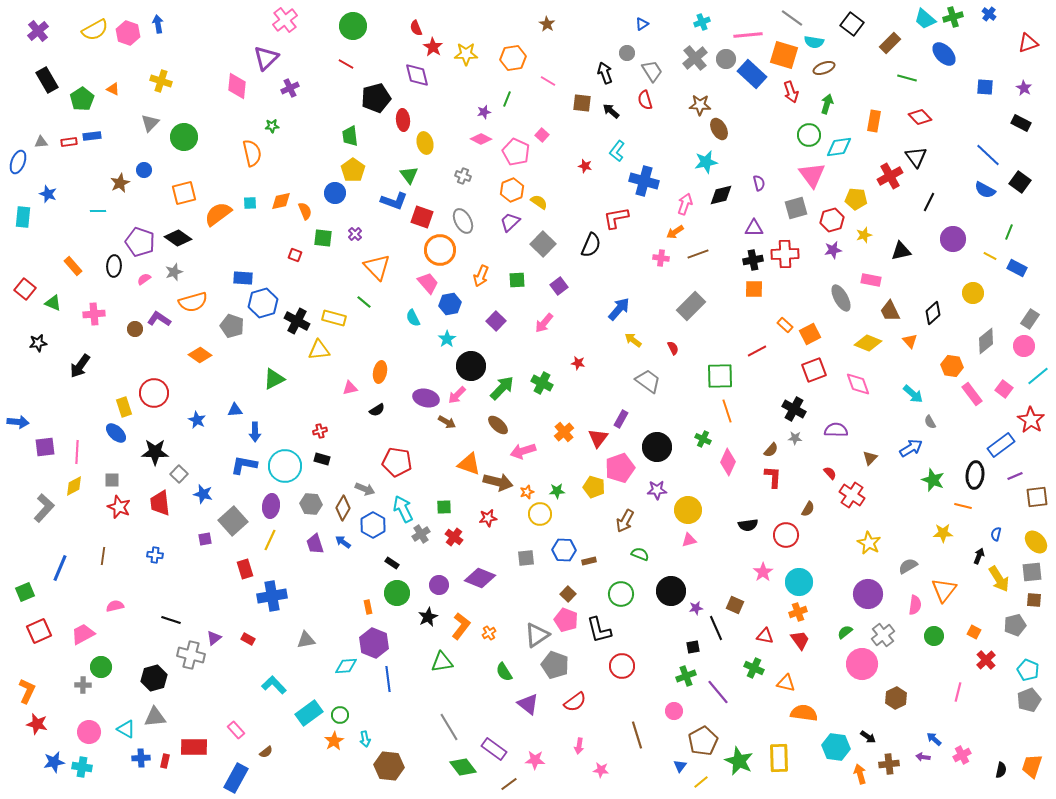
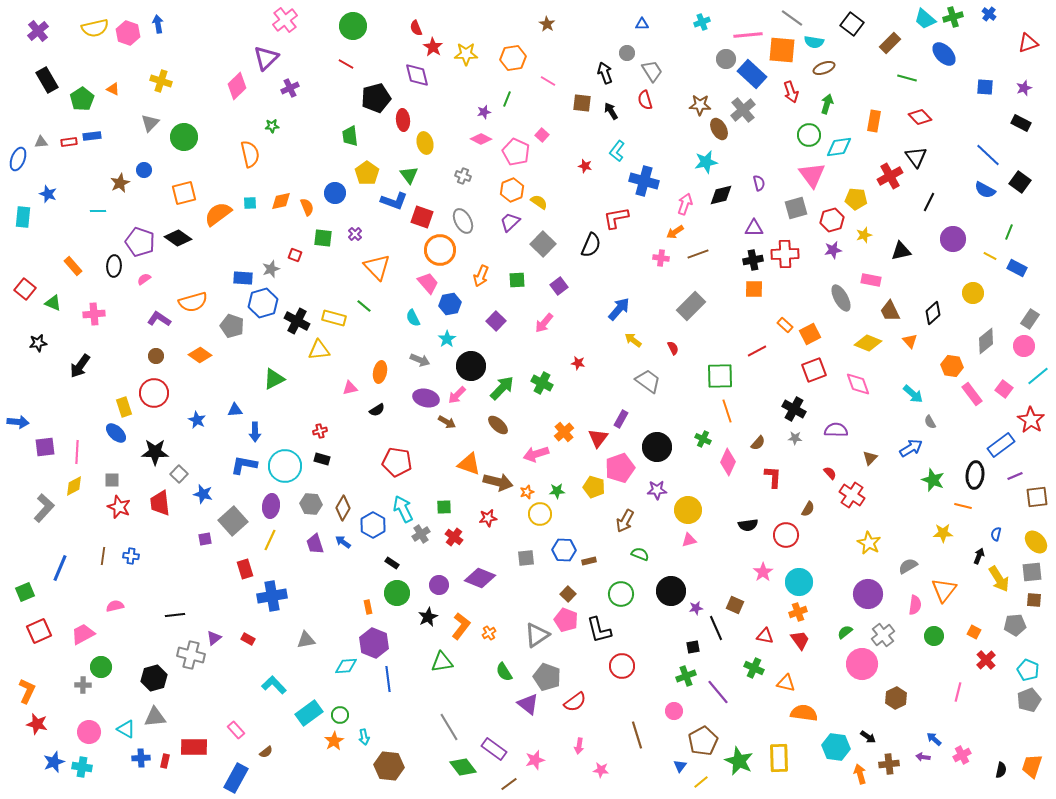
blue triangle at (642, 24): rotated 32 degrees clockwise
yellow semicircle at (95, 30): moved 2 px up; rotated 16 degrees clockwise
orange square at (784, 55): moved 2 px left, 5 px up; rotated 12 degrees counterclockwise
gray cross at (695, 58): moved 48 px right, 52 px down
pink diamond at (237, 86): rotated 40 degrees clockwise
purple star at (1024, 88): rotated 21 degrees clockwise
black arrow at (611, 111): rotated 18 degrees clockwise
orange semicircle at (252, 153): moved 2 px left, 1 px down
blue ellipse at (18, 162): moved 3 px up
yellow pentagon at (353, 170): moved 14 px right, 3 px down
orange semicircle at (305, 211): moved 2 px right, 4 px up
gray star at (174, 272): moved 97 px right, 3 px up
green line at (364, 302): moved 4 px down
brown circle at (135, 329): moved 21 px right, 27 px down
brown semicircle at (771, 450): moved 13 px left, 7 px up
pink arrow at (523, 451): moved 13 px right, 3 px down
gray arrow at (365, 489): moved 55 px right, 129 px up
blue cross at (155, 555): moved 24 px left, 1 px down
black line at (171, 620): moved 4 px right, 5 px up; rotated 24 degrees counterclockwise
gray pentagon at (1015, 625): rotated 10 degrees clockwise
gray pentagon at (555, 665): moved 8 px left, 12 px down
cyan arrow at (365, 739): moved 1 px left, 2 px up
pink star at (535, 760): rotated 18 degrees counterclockwise
blue star at (54, 762): rotated 10 degrees counterclockwise
